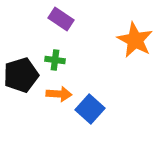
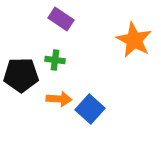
orange star: moved 1 px left
black pentagon: rotated 16 degrees clockwise
orange arrow: moved 5 px down
